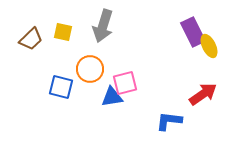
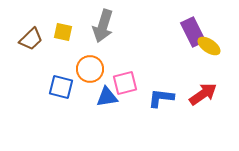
yellow ellipse: rotated 30 degrees counterclockwise
blue triangle: moved 5 px left
blue L-shape: moved 8 px left, 23 px up
